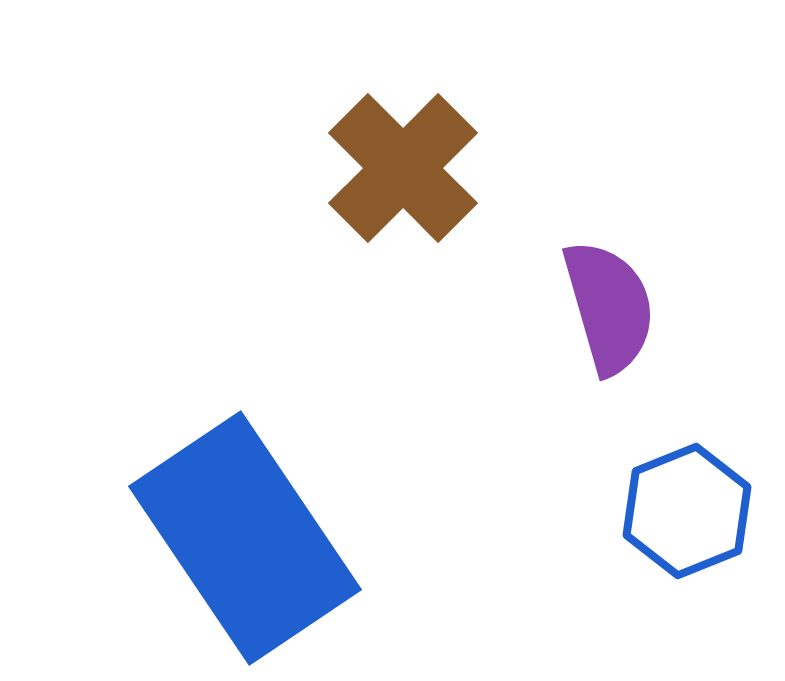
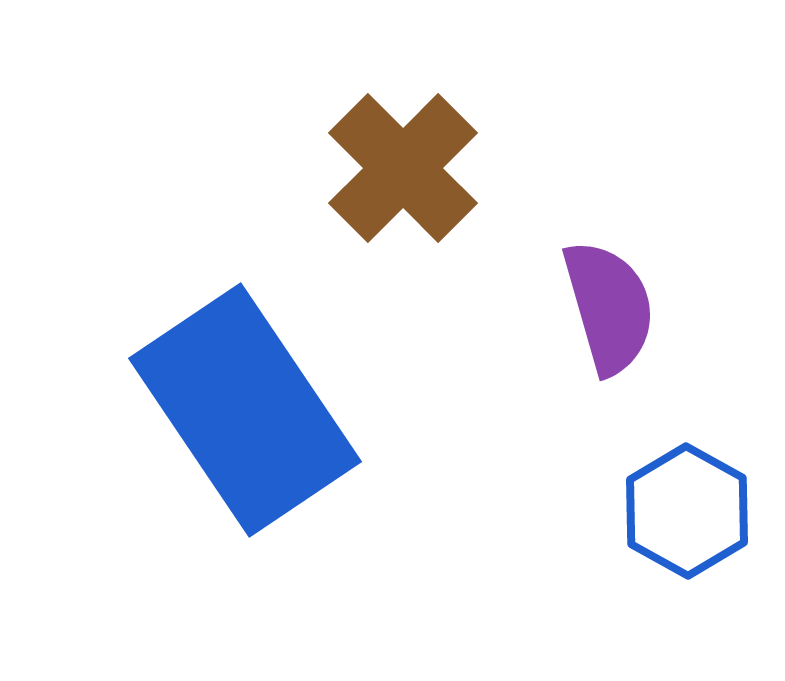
blue hexagon: rotated 9 degrees counterclockwise
blue rectangle: moved 128 px up
